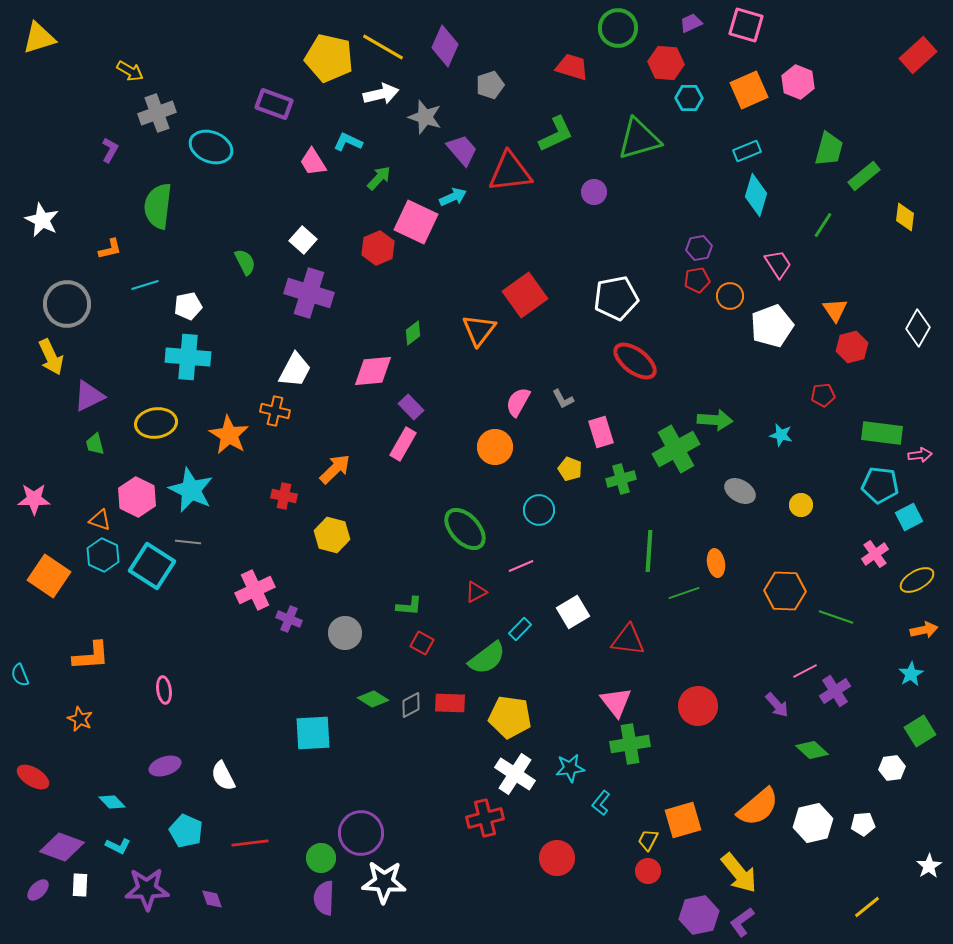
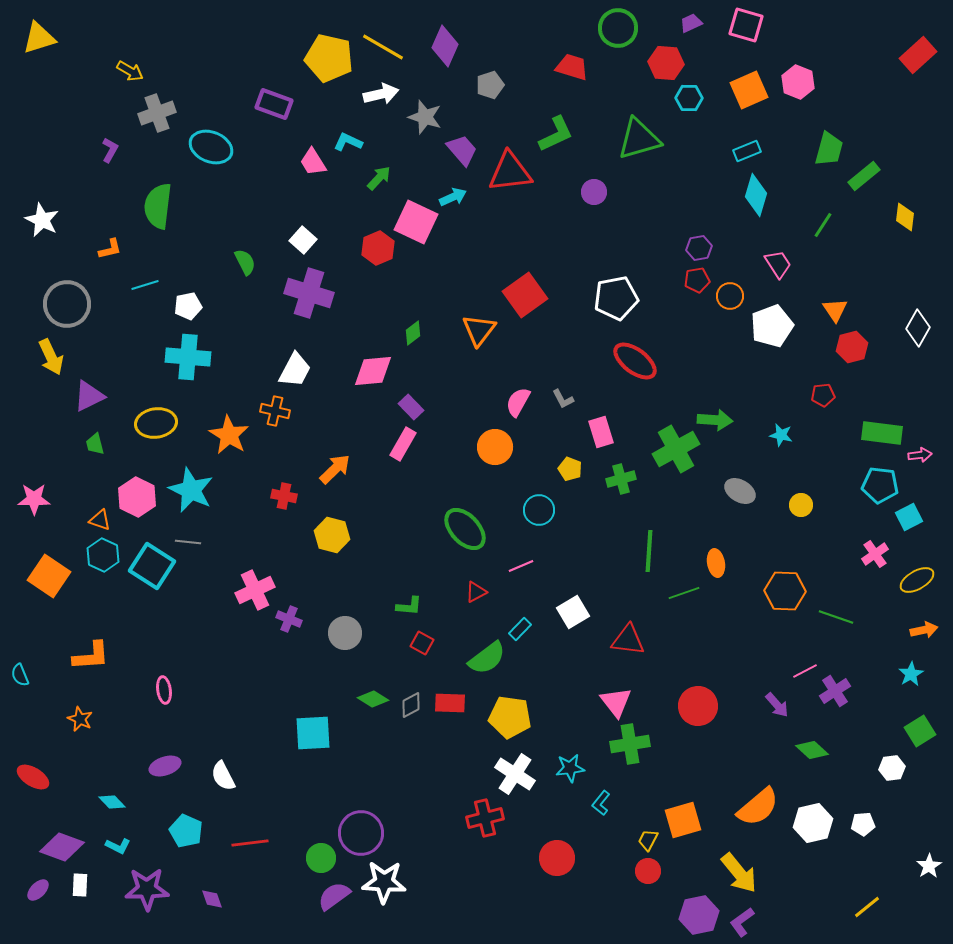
purple semicircle at (324, 898): moved 10 px right, 2 px up; rotated 52 degrees clockwise
